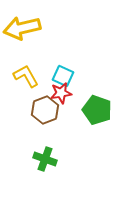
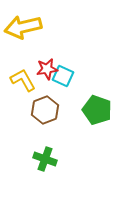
yellow arrow: moved 1 px right, 1 px up
yellow L-shape: moved 3 px left, 4 px down
red star: moved 14 px left, 24 px up
